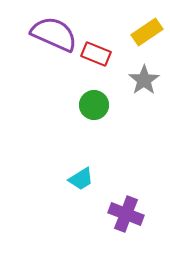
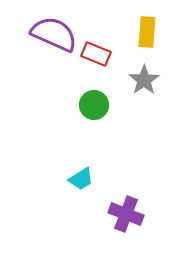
yellow rectangle: rotated 52 degrees counterclockwise
